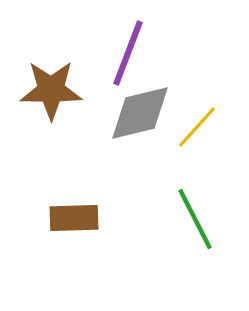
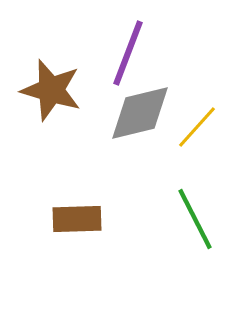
brown star: rotated 16 degrees clockwise
brown rectangle: moved 3 px right, 1 px down
